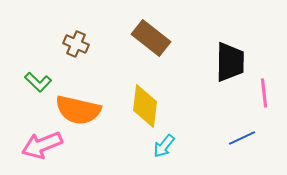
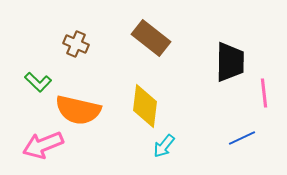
pink arrow: moved 1 px right
